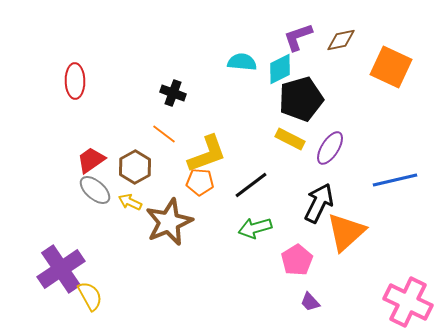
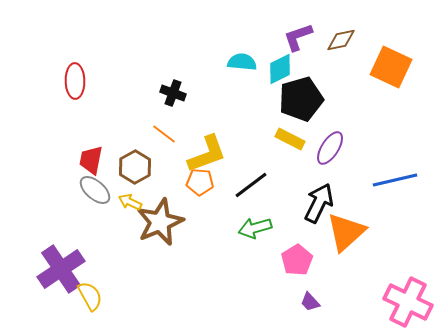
red trapezoid: rotated 44 degrees counterclockwise
brown star: moved 9 px left
